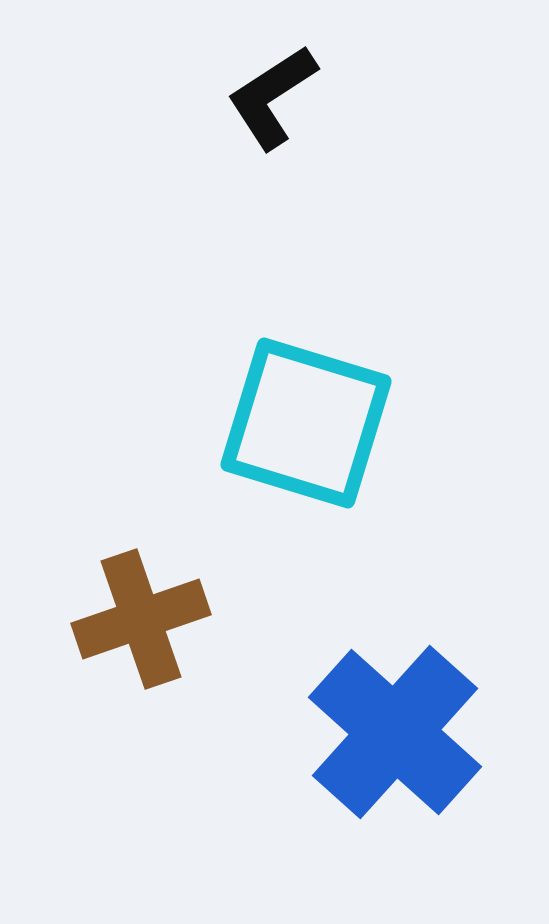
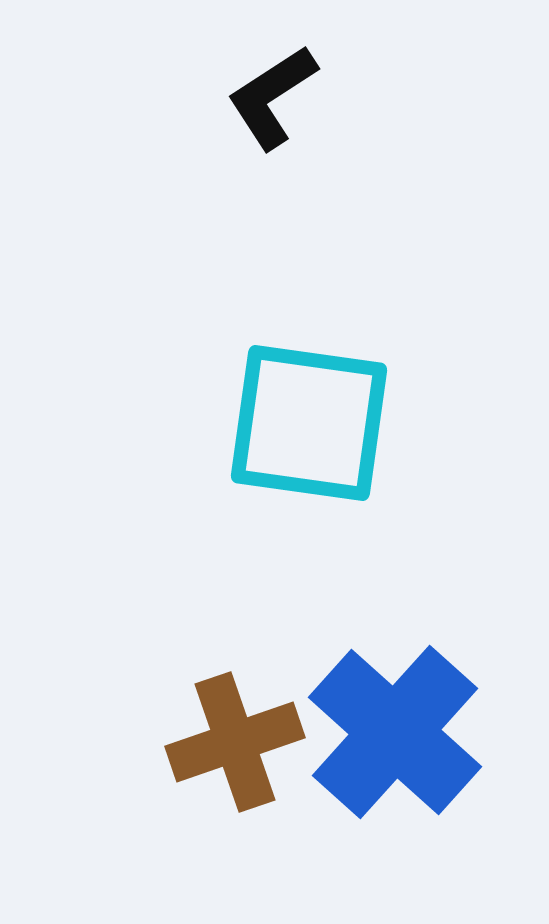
cyan square: moved 3 px right; rotated 9 degrees counterclockwise
brown cross: moved 94 px right, 123 px down
